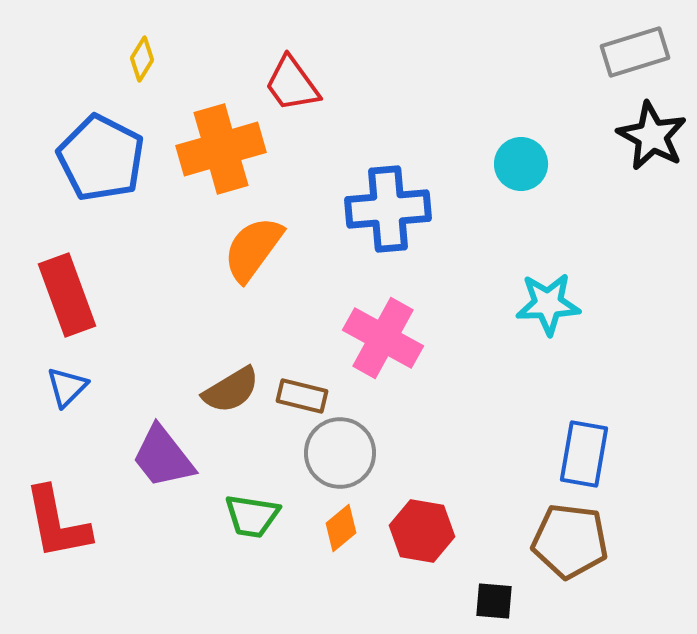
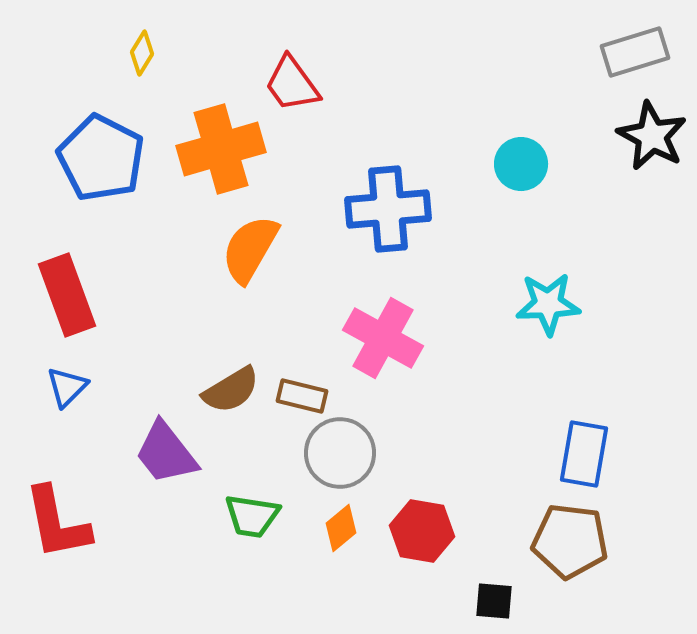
yellow diamond: moved 6 px up
orange semicircle: moved 3 px left; rotated 6 degrees counterclockwise
purple trapezoid: moved 3 px right, 4 px up
